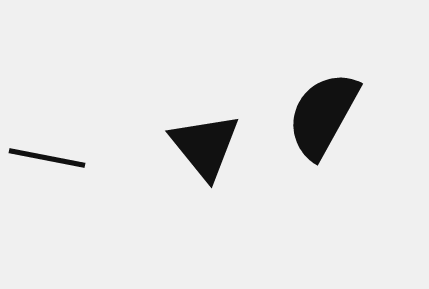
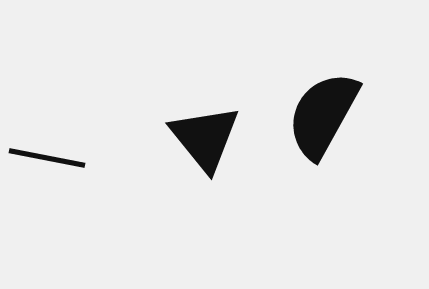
black triangle: moved 8 px up
